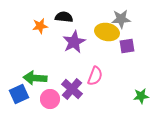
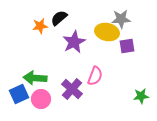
black semicircle: moved 5 px left, 1 px down; rotated 48 degrees counterclockwise
pink circle: moved 9 px left
